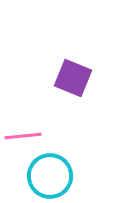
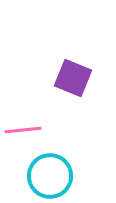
pink line: moved 6 px up
